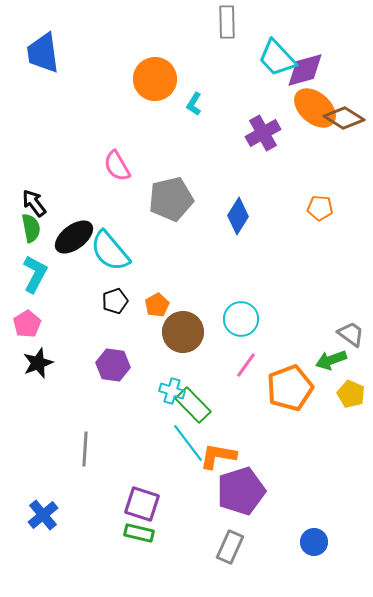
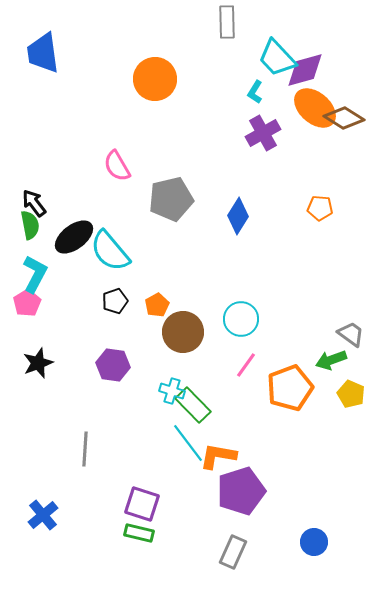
cyan L-shape at (194, 104): moved 61 px right, 12 px up
green semicircle at (31, 228): moved 1 px left, 3 px up
pink pentagon at (27, 324): moved 21 px up
gray rectangle at (230, 547): moved 3 px right, 5 px down
